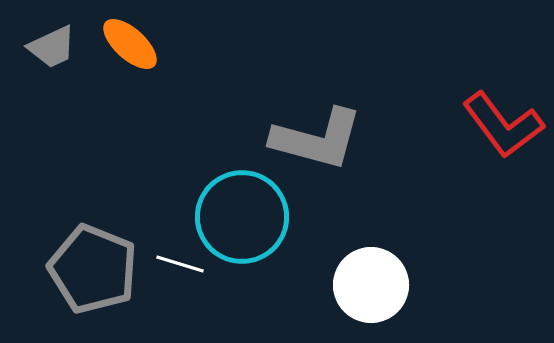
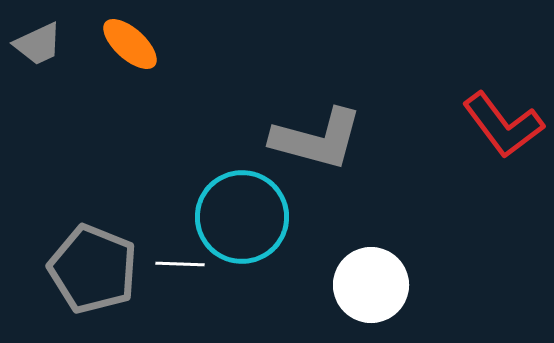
gray trapezoid: moved 14 px left, 3 px up
white line: rotated 15 degrees counterclockwise
